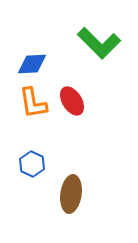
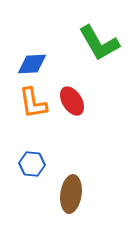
green L-shape: rotated 15 degrees clockwise
blue hexagon: rotated 20 degrees counterclockwise
